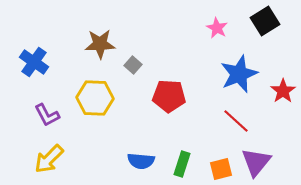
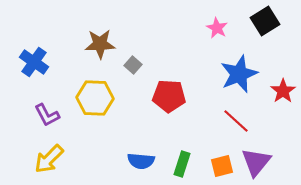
orange square: moved 1 px right, 3 px up
